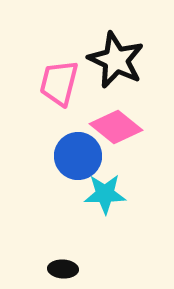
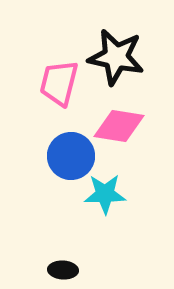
black star: moved 3 px up; rotated 14 degrees counterclockwise
pink diamond: moved 3 px right, 1 px up; rotated 30 degrees counterclockwise
blue circle: moved 7 px left
black ellipse: moved 1 px down
